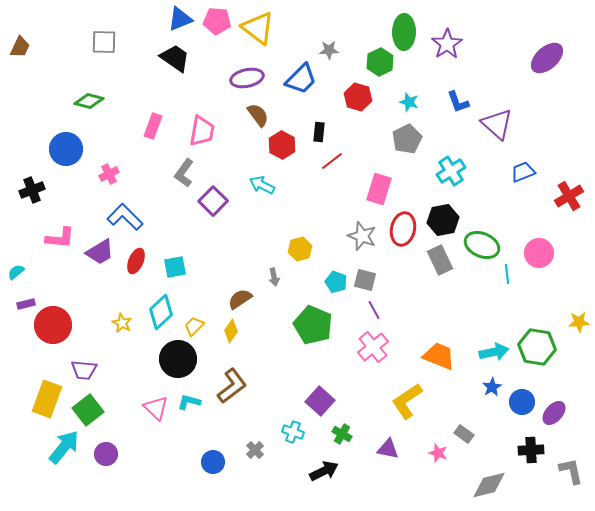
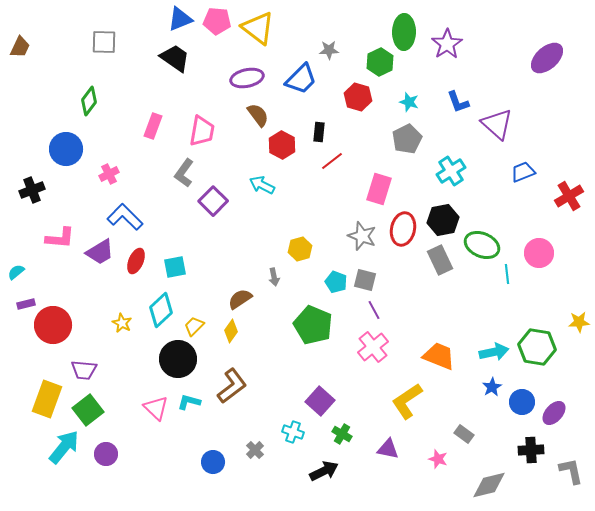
green diamond at (89, 101): rotated 68 degrees counterclockwise
cyan diamond at (161, 312): moved 2 px up
pink star at (438, 453): moved 6 px down
